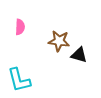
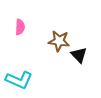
black triangle: rotated 30 degrees clockwise
cyan L-shape: rotated 52 degrees counterclockwise
